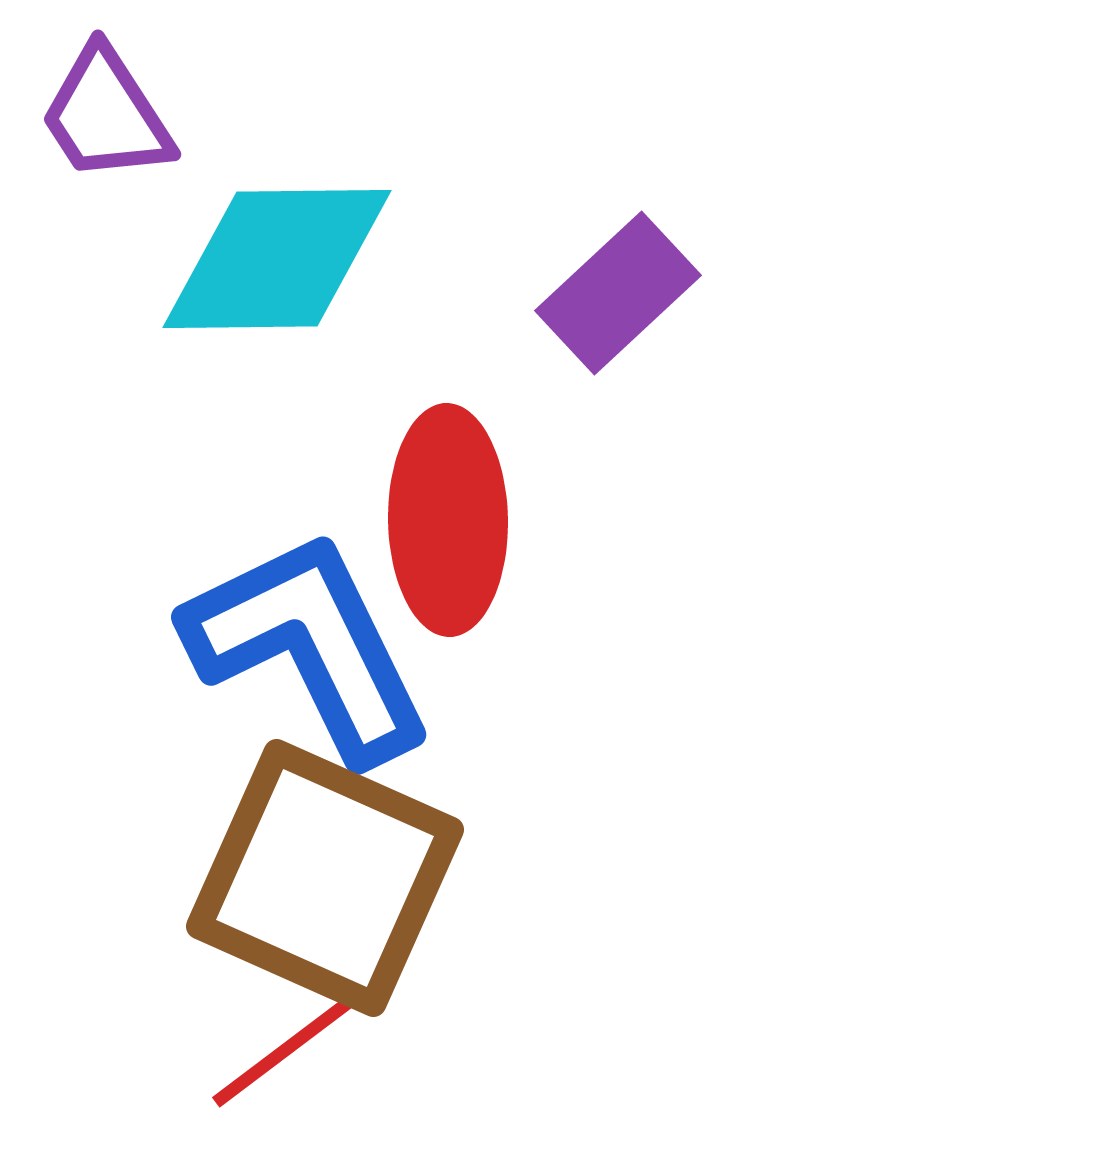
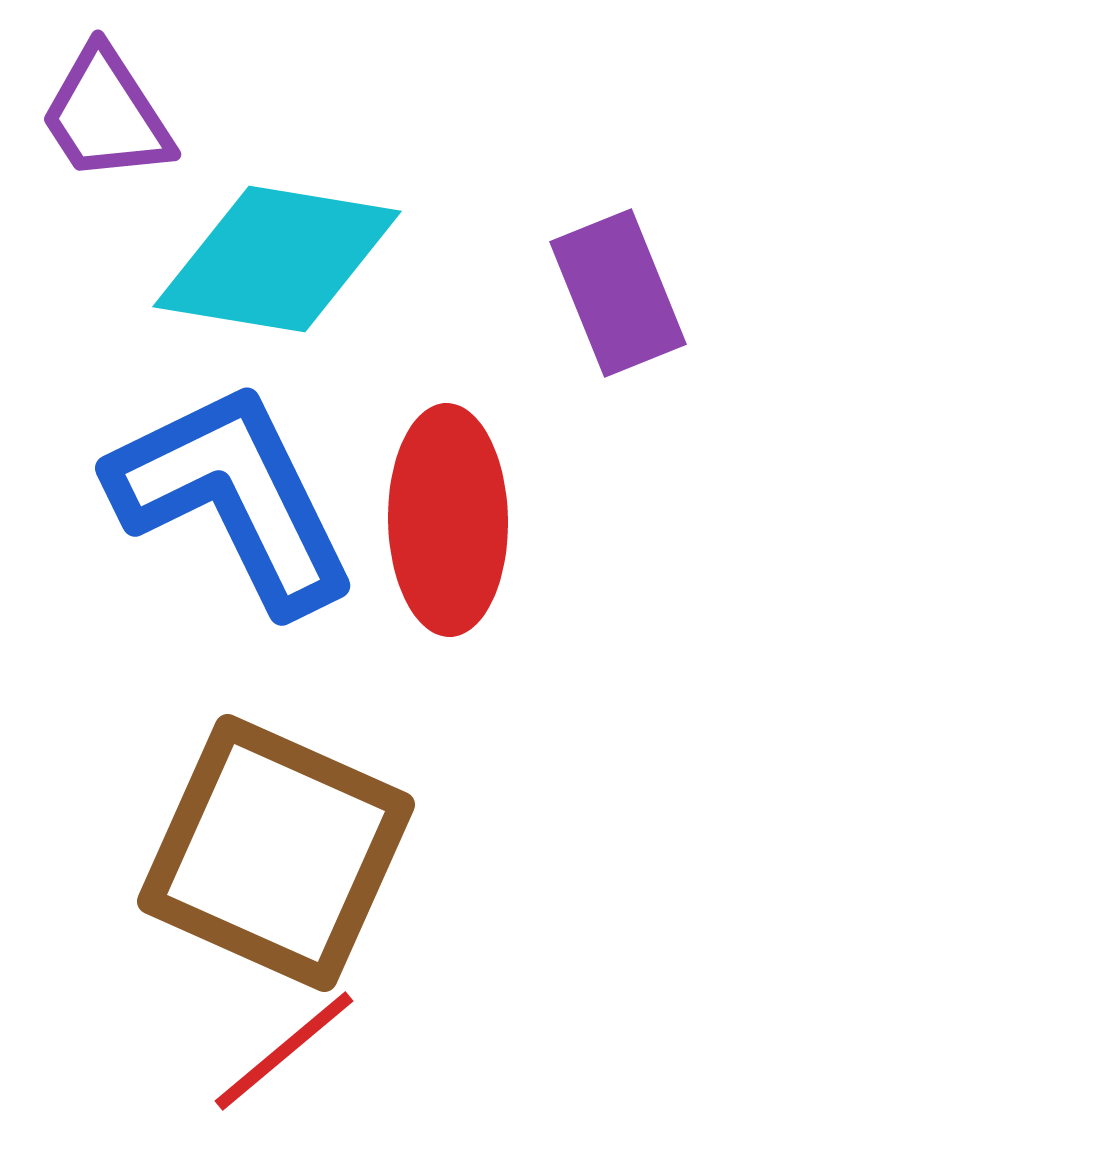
cyan diamond: rotated 10 degrees clockwise
purple rectangle: rotated 69 degrees counterclockwise
blue L-shape: moved 76 px left, 149 px up
brown square: moved 49 px left, 25 px up
red line: rotated 3 degrees counterclockwise
